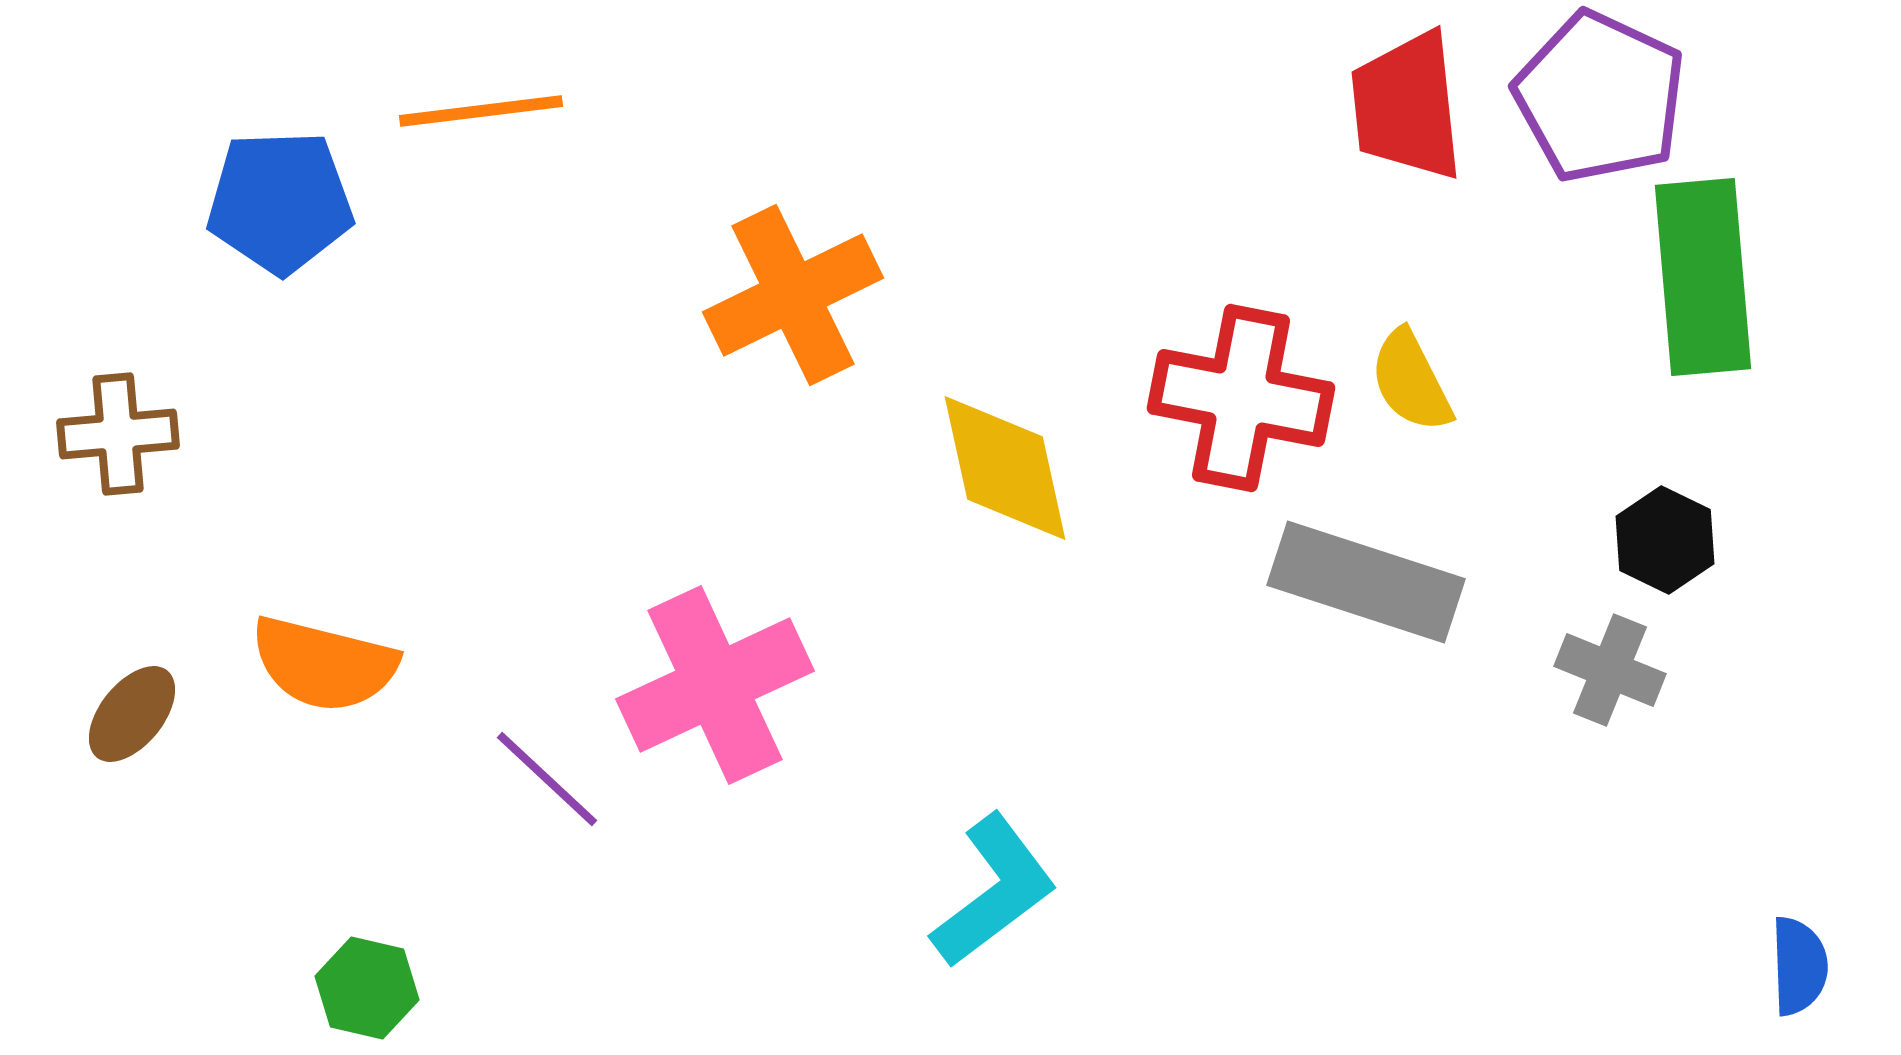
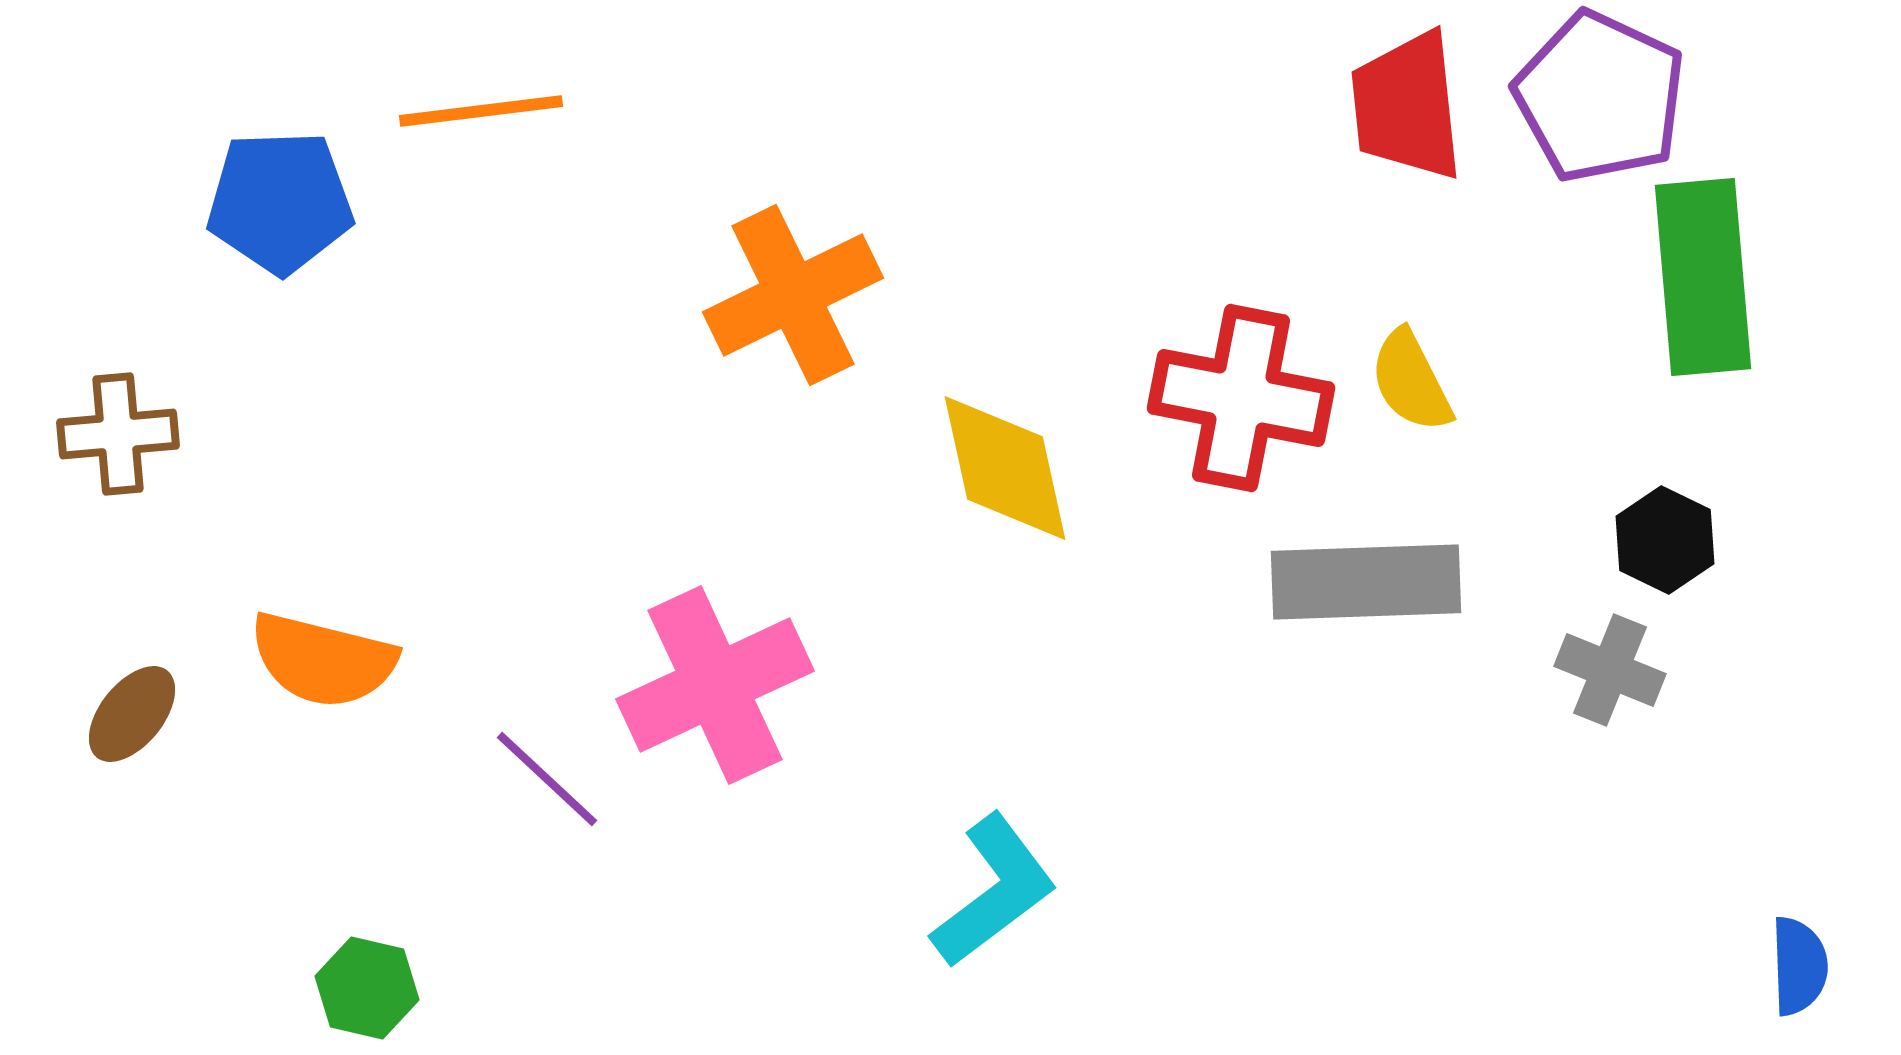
gray rectangle: rotated 20 degrees counterclockwise
orange semicircle: moved 1 px left, 4 px up
